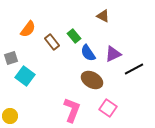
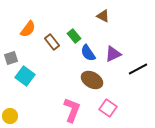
black line: moved 4 px right
